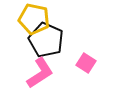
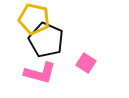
pink L-shape: rotated 48 degrees clockwise
